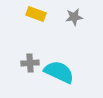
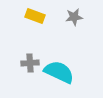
yellow rectangle: moved 1 px left, 2 px down
